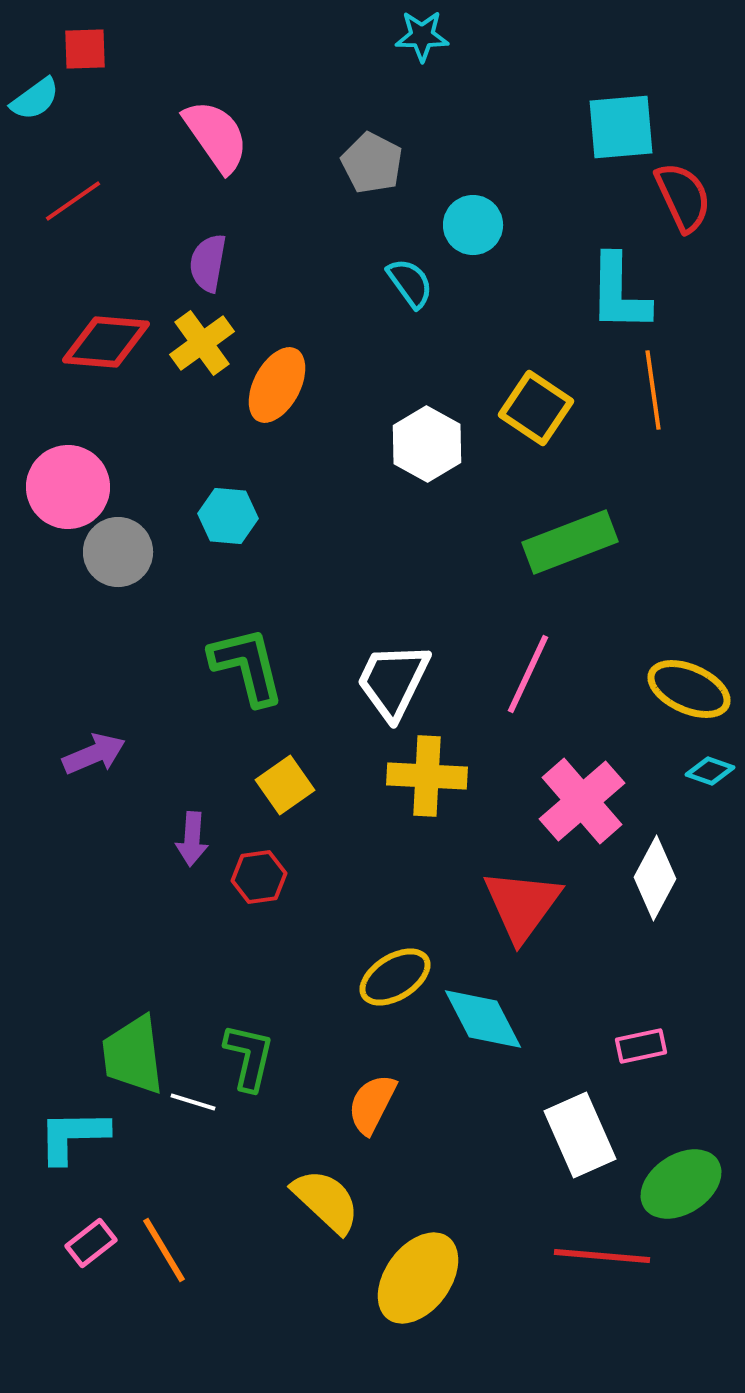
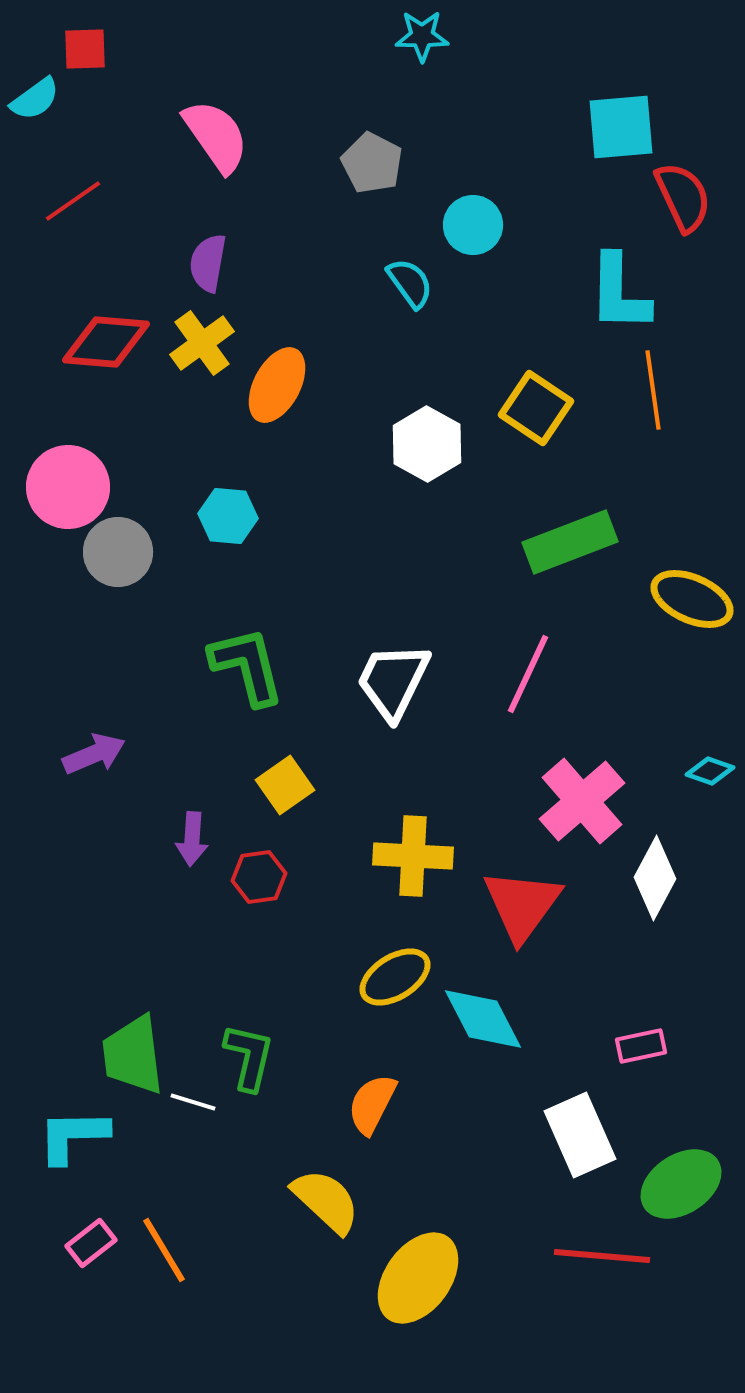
yellow ellipse at (689, 689): moved 3 px right, 90 px up
yellow cross at (427, 776): moved 14 px left, 80 px down
